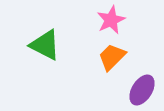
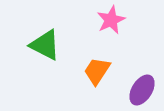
orange trapezoid: moved 15 px left, 14 px down; rotated 12 degrees counterclockwise
